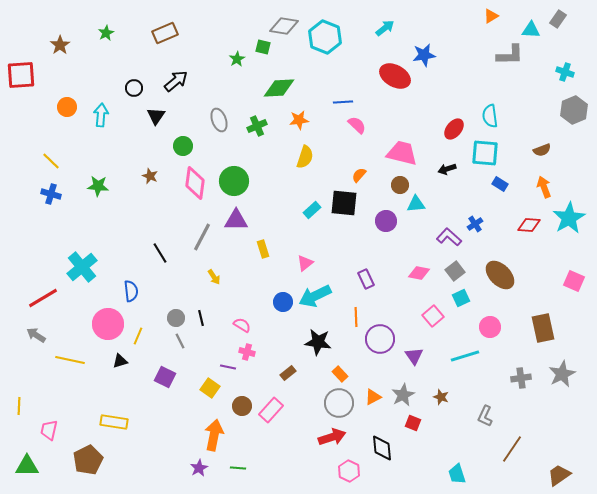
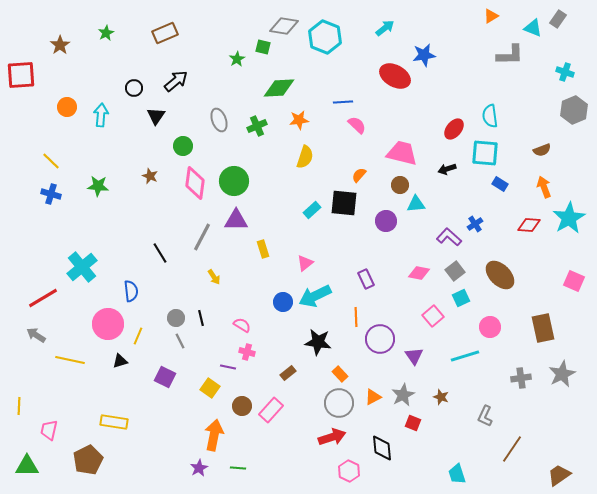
cyan triangle at (531, 30): moved 2 px right, 2 px up; rotated 18 degrees clockwise
